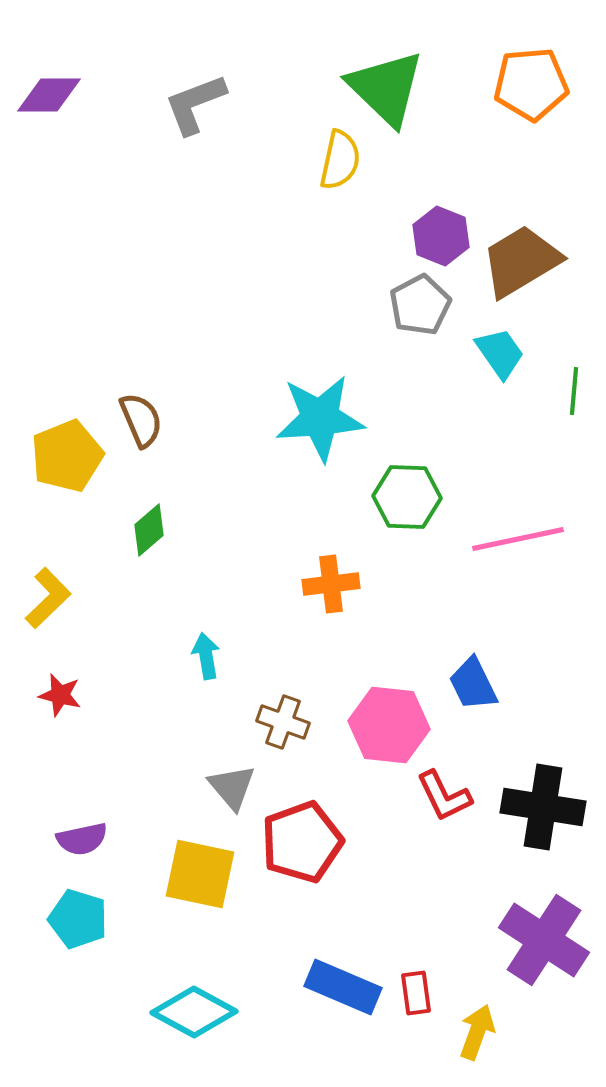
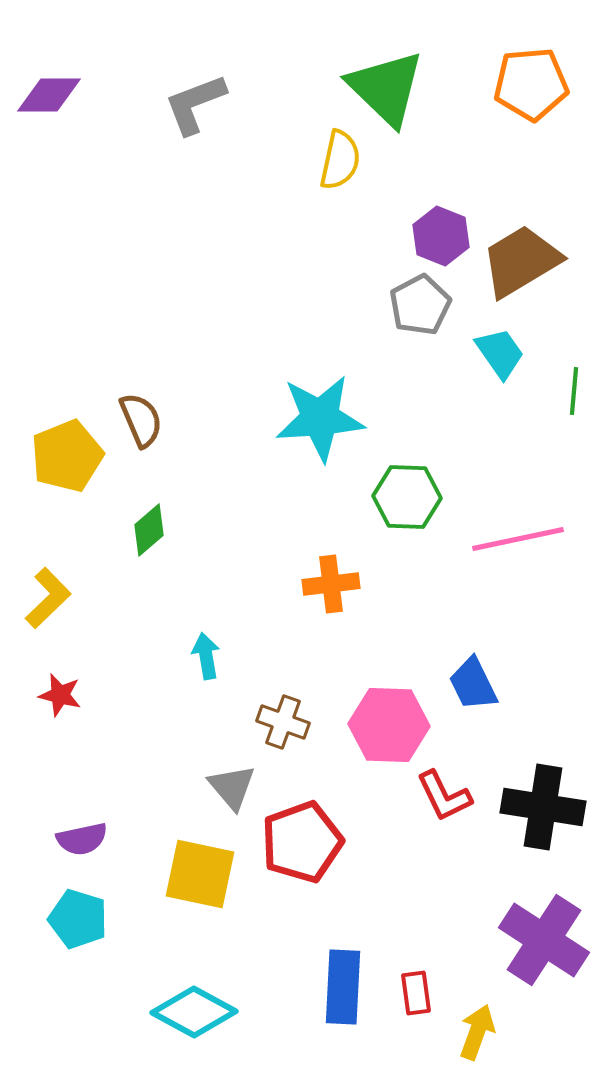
pink hexagon: rotated 4 degrees counterclockwise
blue rectangle: rotated 70 degrees clockwise
